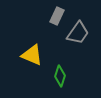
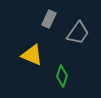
gray rectangle: moved 8 px left, 3 px down
green diamond: moved 2 px right
